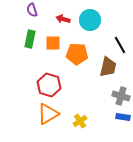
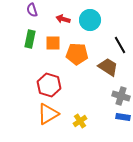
brown trapezoid: rotated 70 degrees counterclockwise
